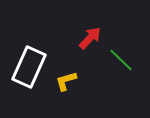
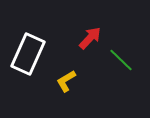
white rectangle: moved 1 px left, 13 px up
yellow L-shape: rotated 15 degrees counterclockwise
